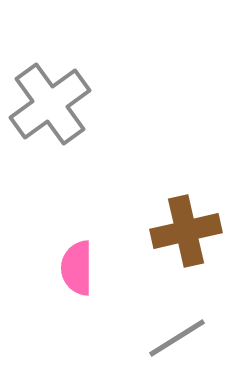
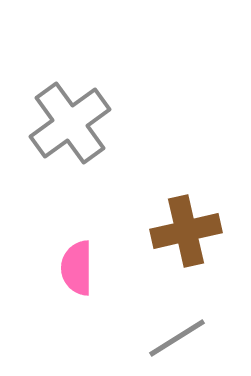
gray cross: moved 20 px right, 19 px down
